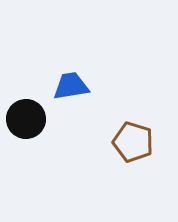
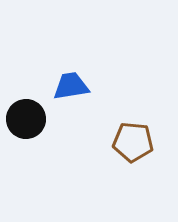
brown pentagon: rotated 12 degrees counterclockwise
